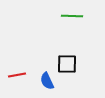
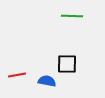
blue semicircle: rotated 126 degrees clockwise
